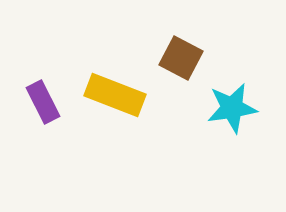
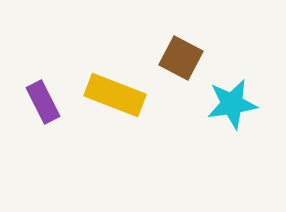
cyan star: moved 4 px up
